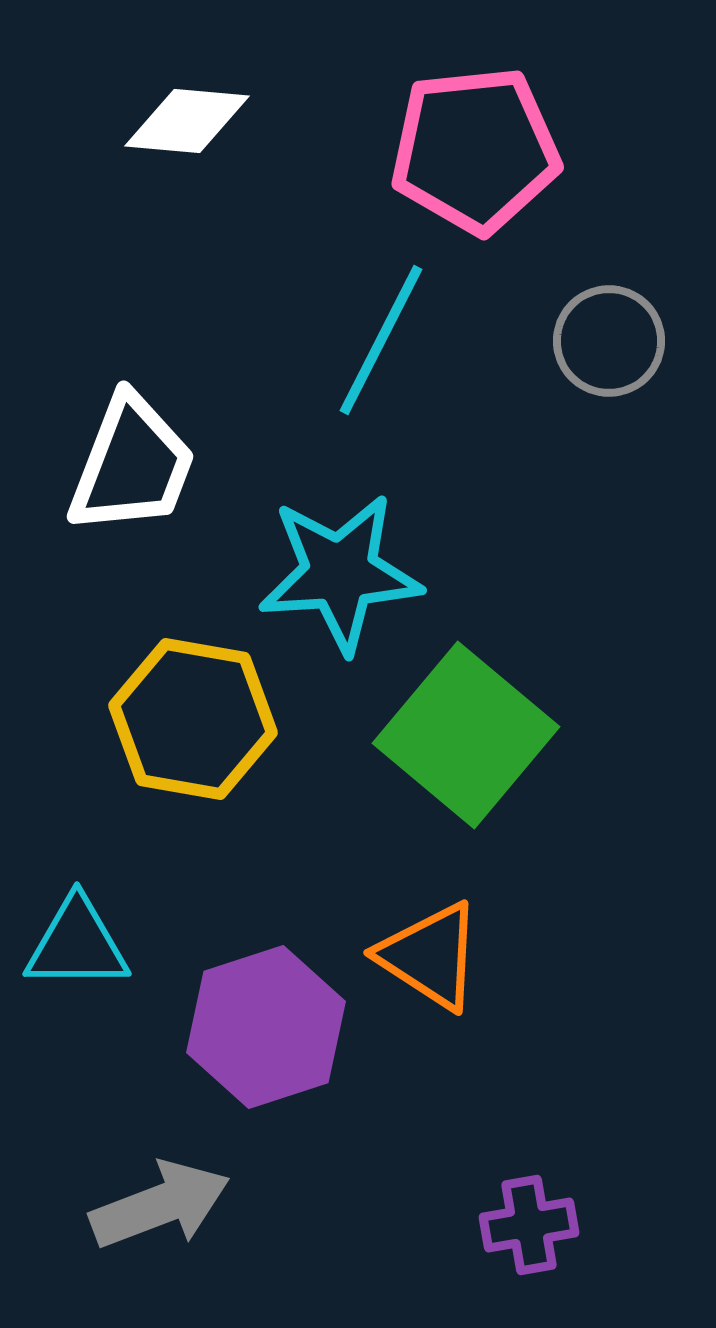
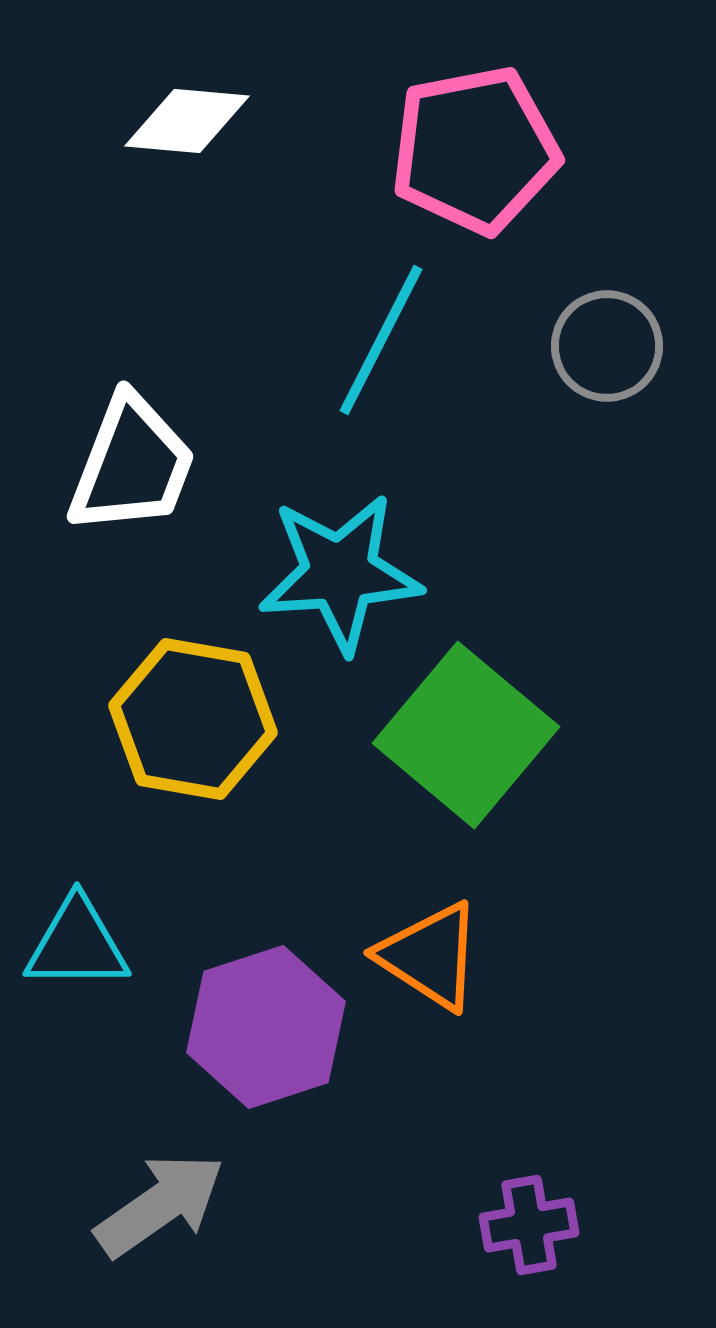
pink pentagon: rotated 5 degrees counterclockwise
gray circle: moved 2 px left, 5 px down
gray arrow: rotated 14 degrees counterclockwise
